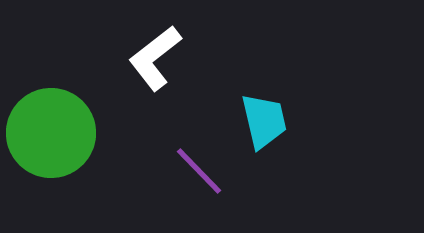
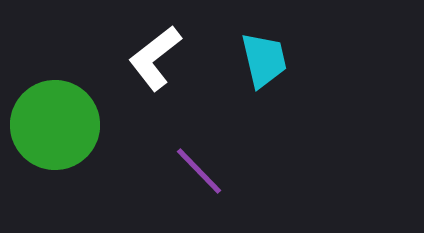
cyan trapezoid: moved 61 px up
green circle: moved 4 px right, 8 px up
